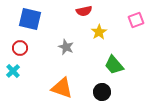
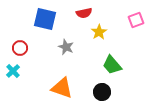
red semicircle: moved 2 px down
blue square: moved 15 px right
green trapezoid: moved 2 px left
